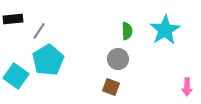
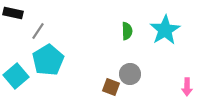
black rectangle: moved 6 px up; rotated 18 degrees clockwise
gray line: moved 1 px left
gray circle: moved 12 px right, 15 px down
cyan square: rotated 15 degrees clockwise
